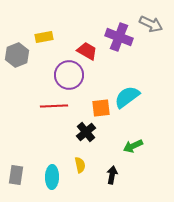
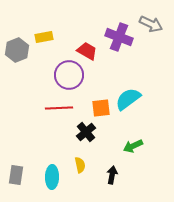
gray hexagon: moved 5 px up
cyan semicircle: moved 1 px right, 2 px down
red line: moved 5 px right, 2 px down
